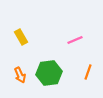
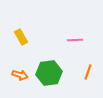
pink line: rotated 21 degrees clockwise
orange arrow: rotated 49 degrees counterclockwise
